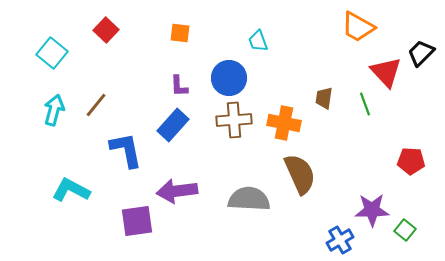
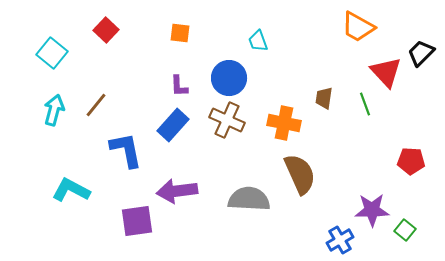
brown cross: moved 7 px left; rotated 28 degrees clockwise
